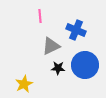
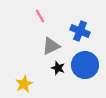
pink line: rotated 24 degrees counterclockwise
blue cross: moved 4 px right, 1 px down
black star: rotated 16 degrees clockwise
